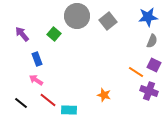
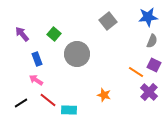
gray circle: moved 38 px down
purple cross: moved 1 px down; rotated 24 degrees clockwise
black line: rotated 72 degrees counterclockwise
